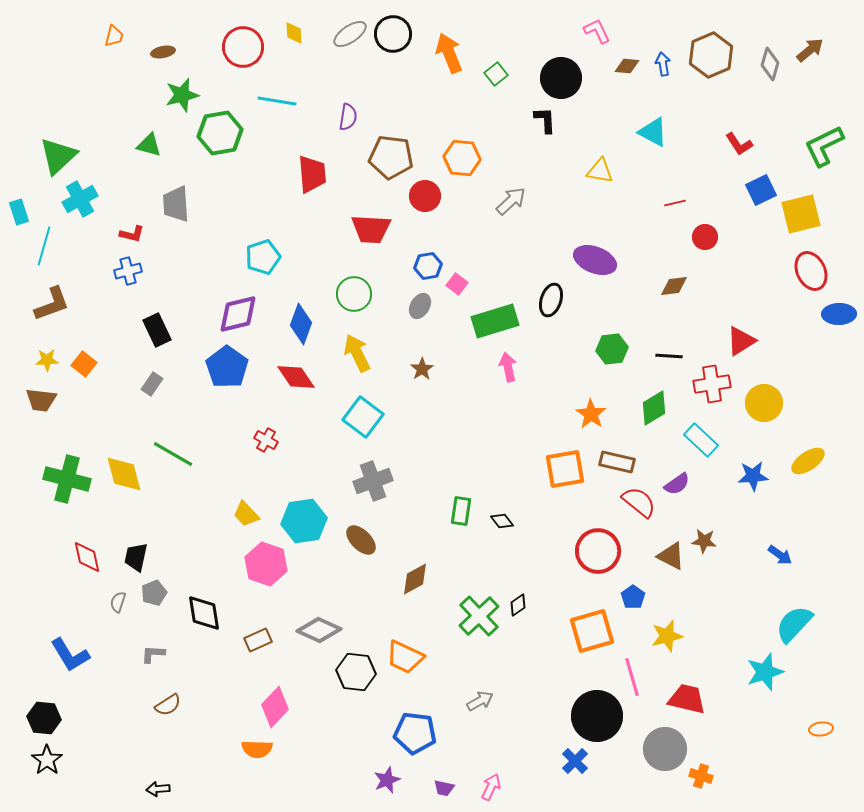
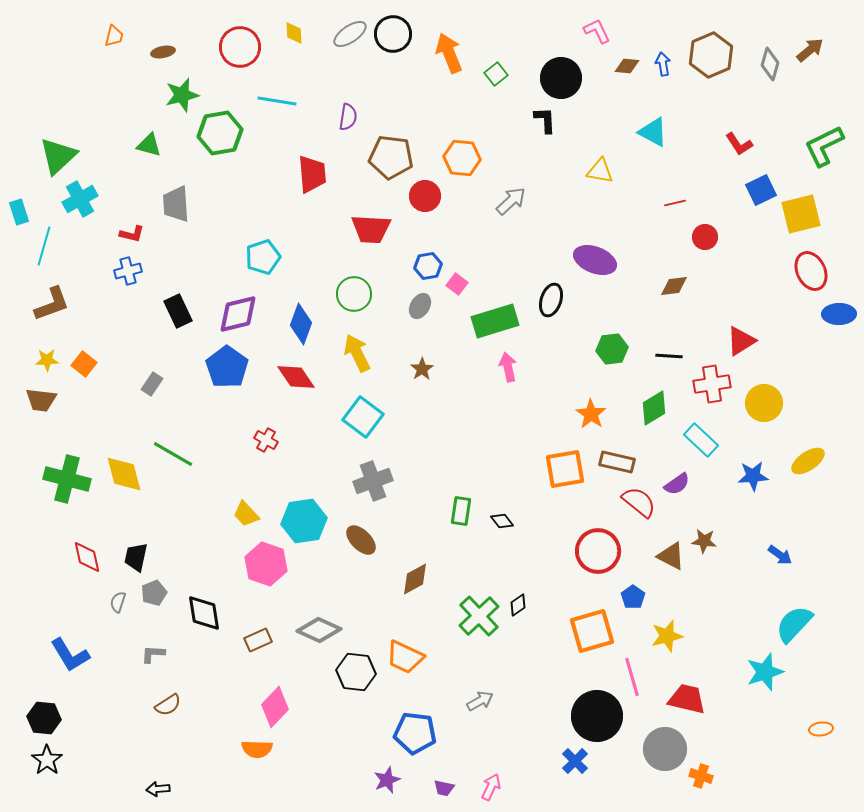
red circle at (243, 47): moved 3 px left
black rectangle at (157, 330): moved 21 px right, 19 px up
